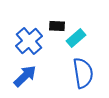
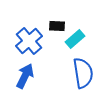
cyan rectangle: moved 1 px left, 1 px down
blue arrow: rotated 20 degrees counterclockwise
